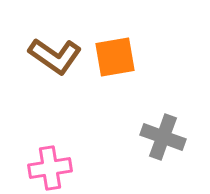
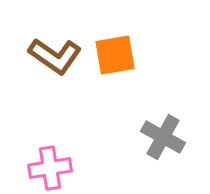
orange square: moved 2 px up
gray cross: rotated 9 degrees clockwise
